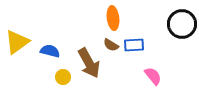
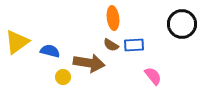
brown arrow: rotated 52 degrees counterclockwise
